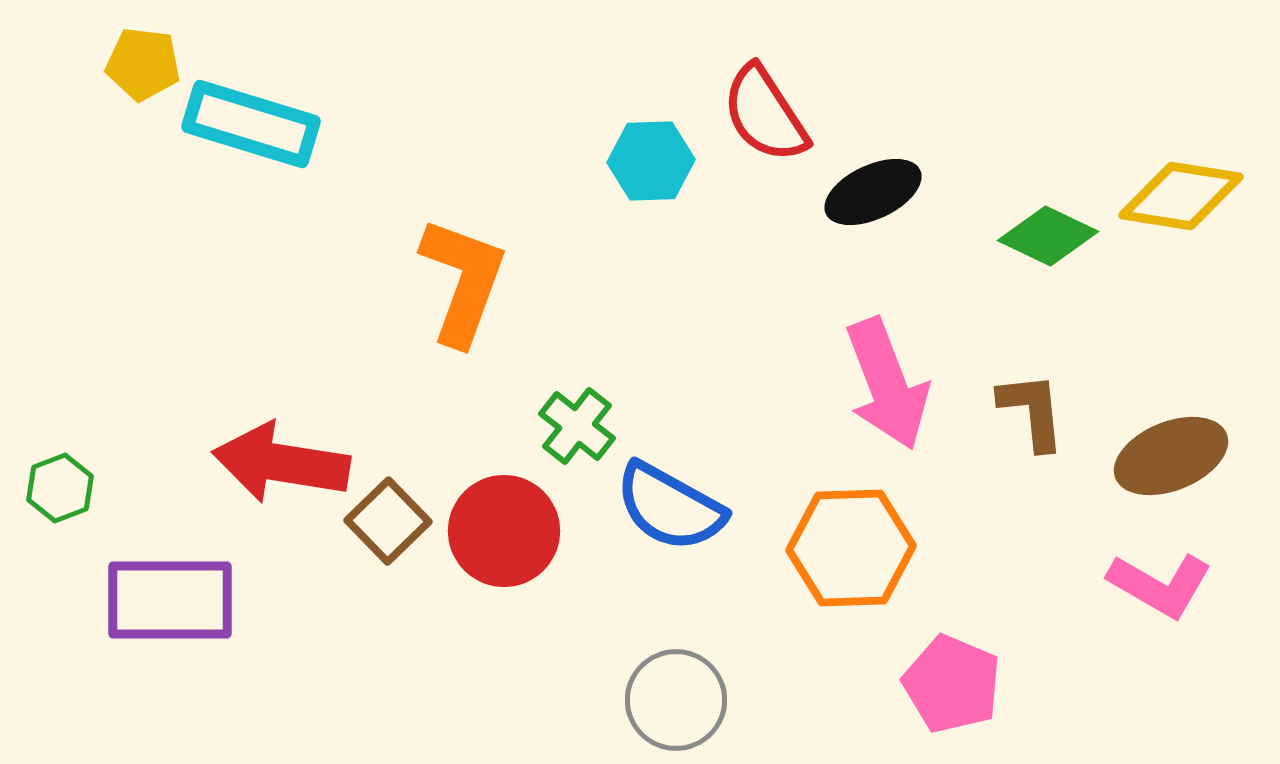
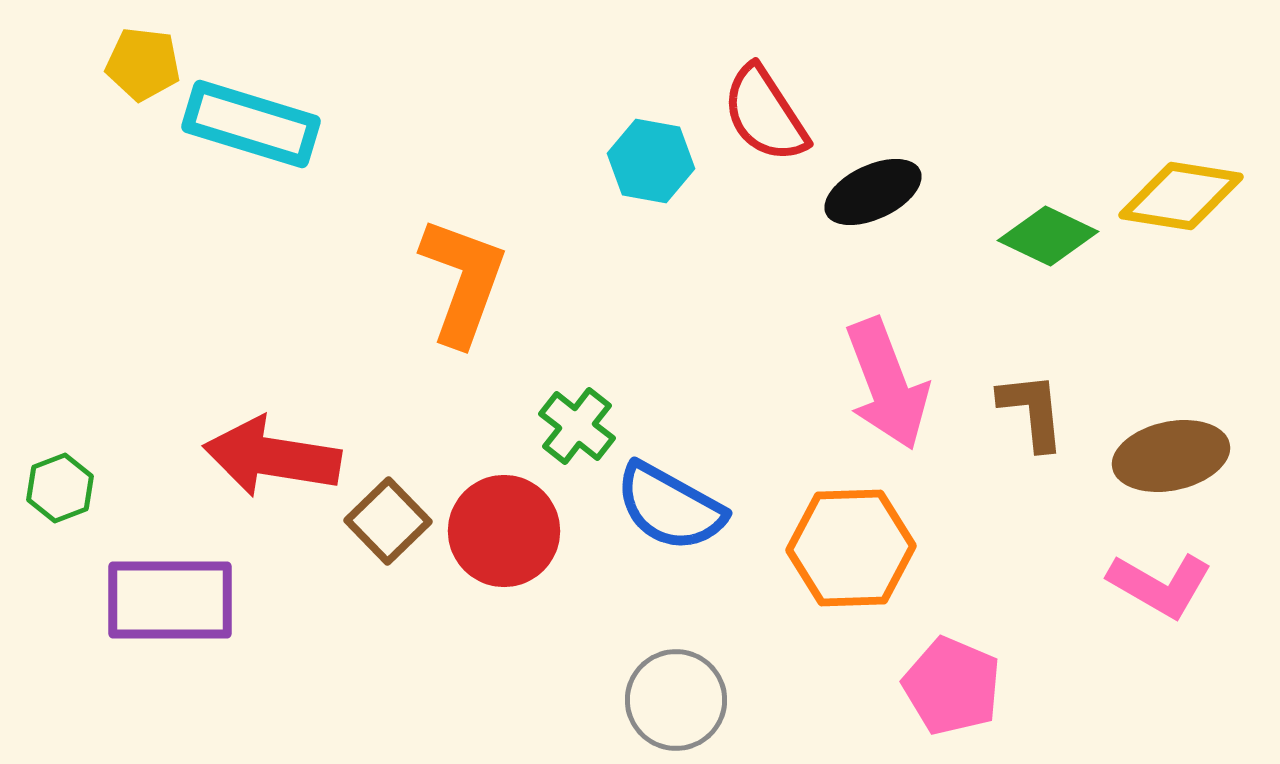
cyan hexagon: rotated 12 degrees clockwise
brown ellipse: rotated 10 degrees clockwise
red arrow: moved 9 px left, 6 px up
pink pentagon: moved 2 px down
